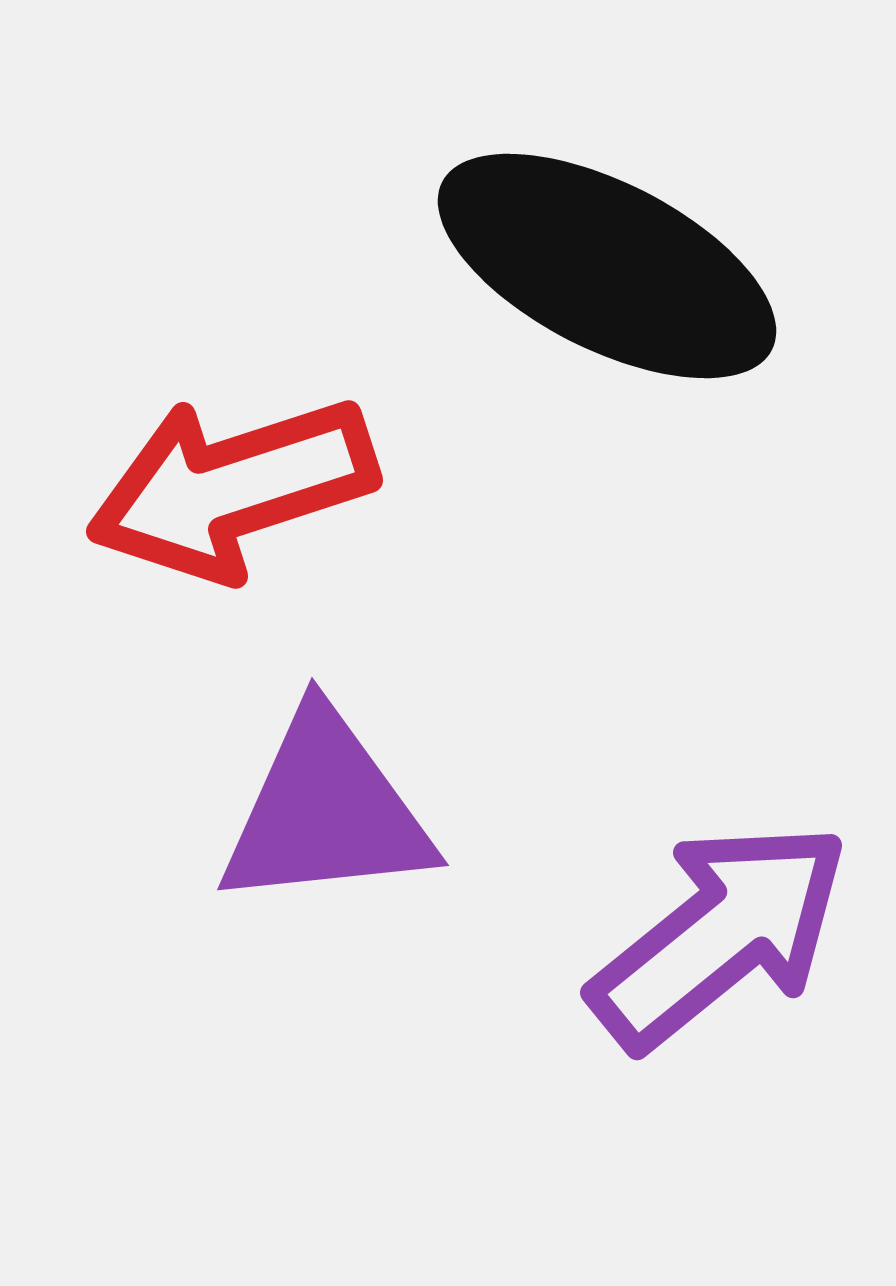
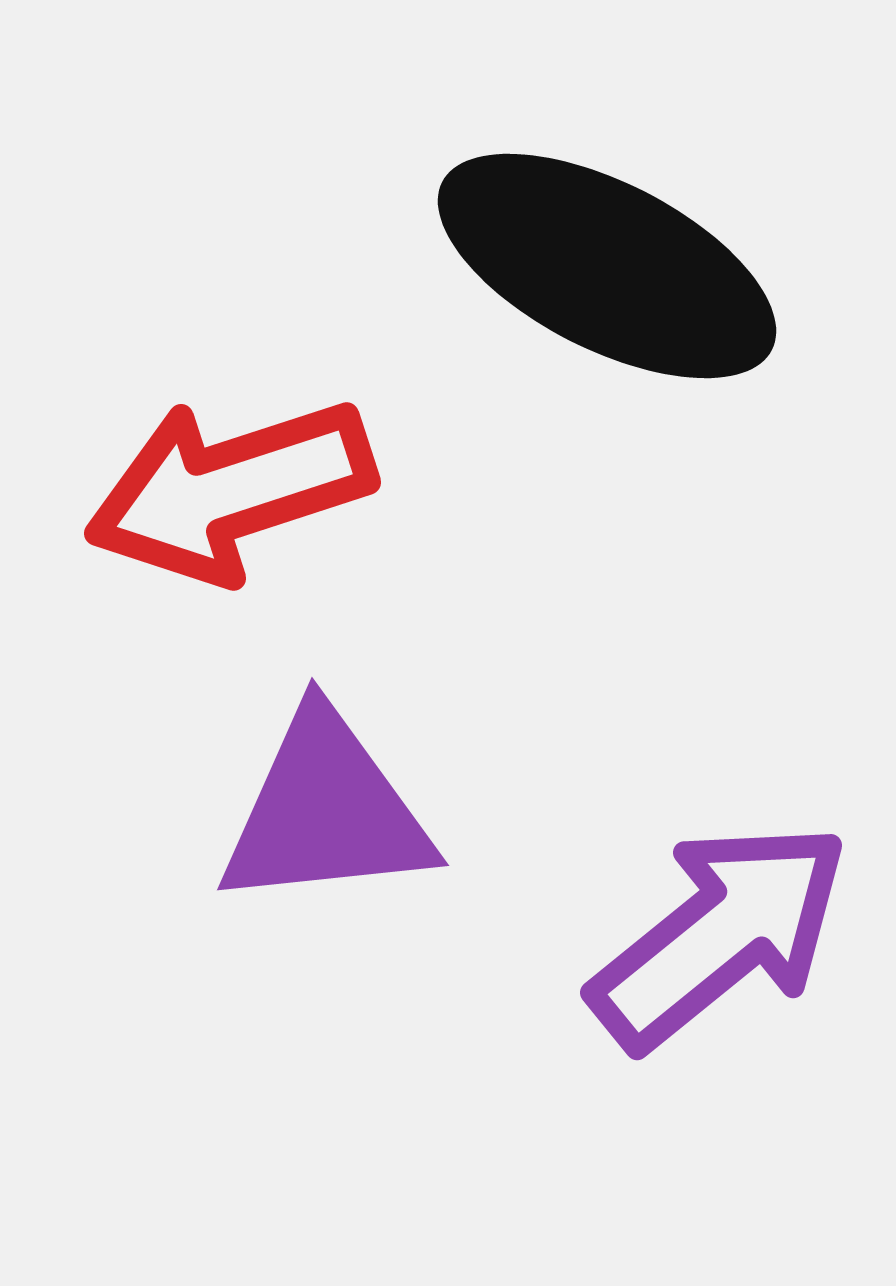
red arrow: moved 2 px left, 2 px down
